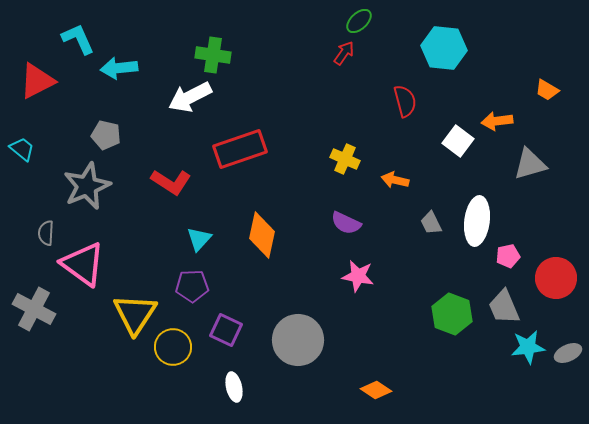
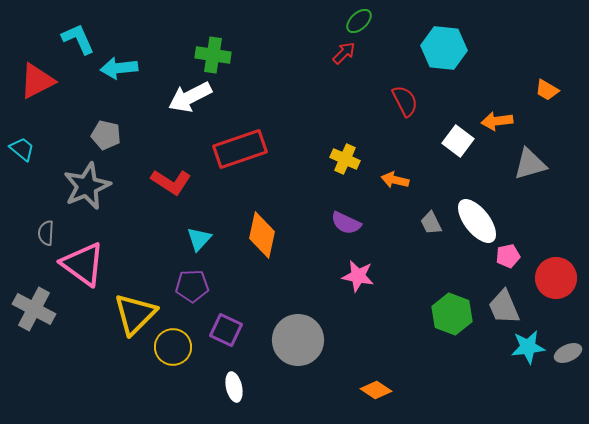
red arrow at (344, 53): rotated 10 degrees clockwise
red semicircle at (405, 101): rotated 12 degrees counterclockwise
white ellipse at (477, 221): rotated 45 degrees counterclockwise
yellow triangle at (135, 314): rotated 12 degrees clockwise
